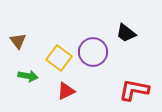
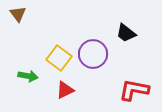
brown triangle: moved 27 px up
purple circle: moved 2 px down
red triangle: moved 1 px left, 1 px up
